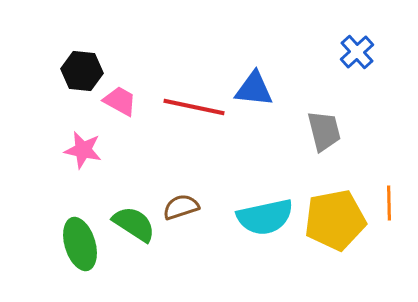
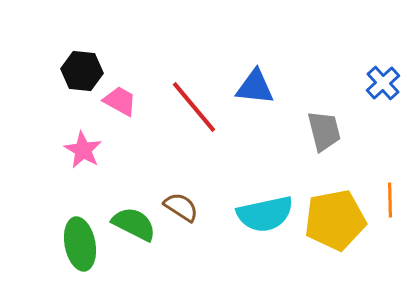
blue cross: moved 26 px right, 31 px down
blue triangle: moved 1 px right, 2 px up
red line: rotated 38 degrees clockwise
pink star: rotated 18 degrees clockwise
orange line: moved 1 px right, 3 px up
brown semicircle: rotated 51 degrees clockwise
cyan semicircle: moved 3 px up
green semicircle: rotated 6 degrees counterclockwise
green ellipse: rotated 6 degrees clockwise
